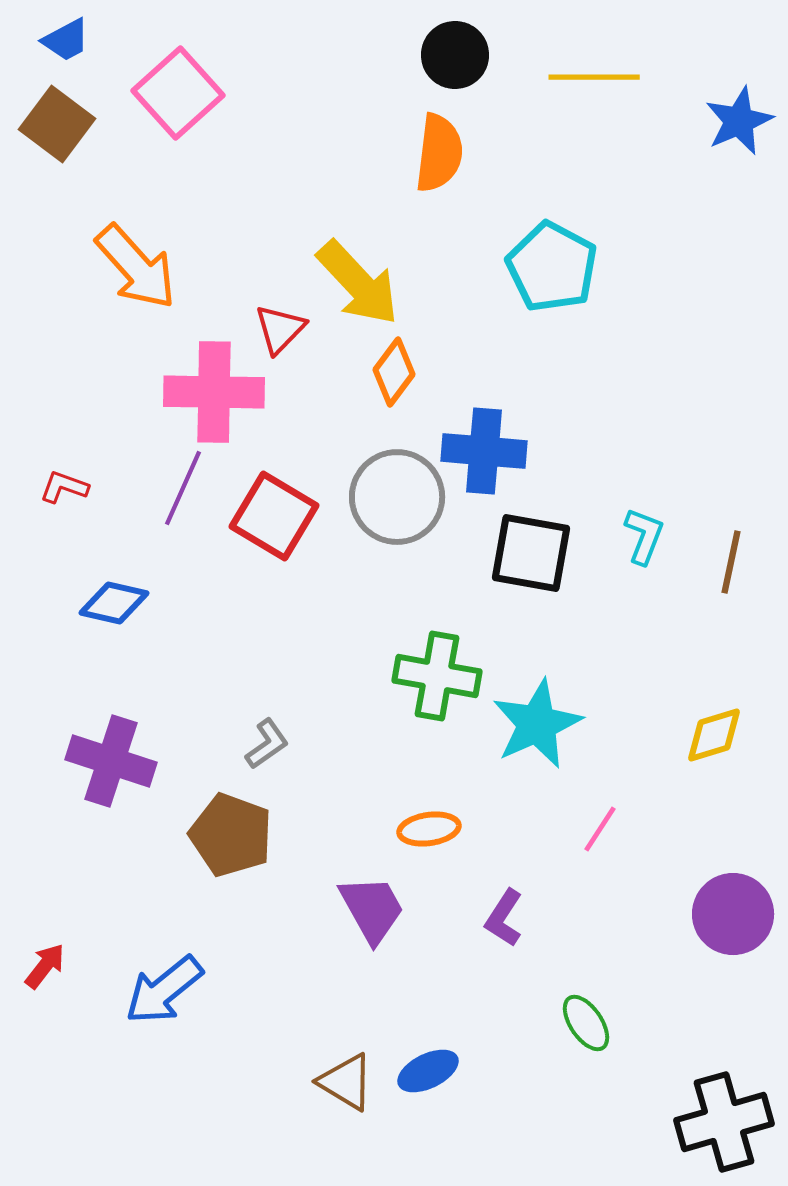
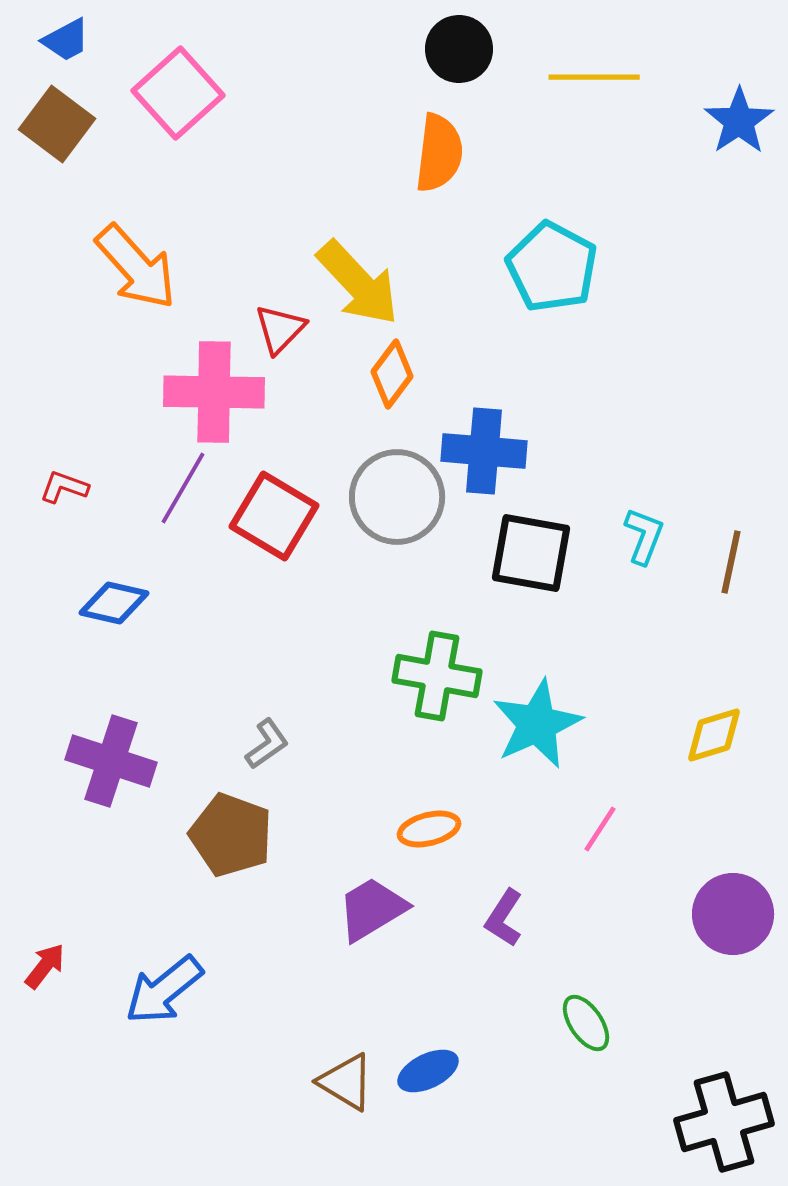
black circle: moved 4 px right, 6 px up
blue star: rotated 10 degrees counterclockwise
orange diamond: moved 2 px left, 2 px down
purple line: rotated 6 degrees clockwise
orange ellipse: rotated 6 degrees counterclockwise
purple trapezoid: rotated 92 degrees counterclockwise
